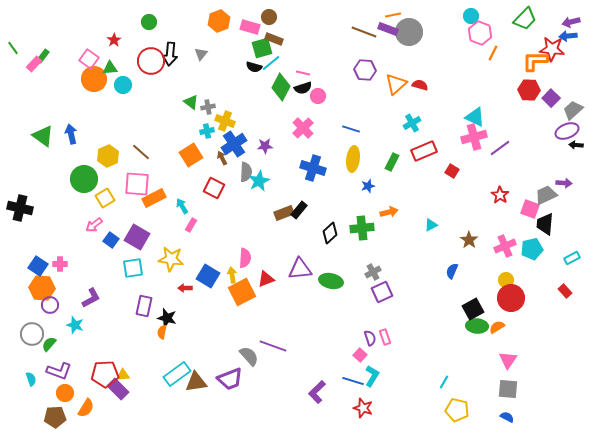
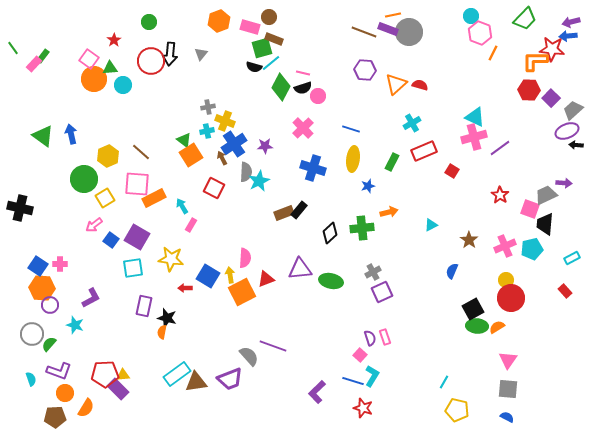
green triangle at (191, 102): moved 7 px left, 38 px down
yellow arrow at (232, 275): moved 2 px left
